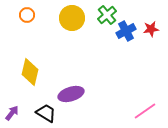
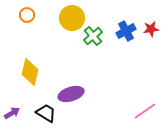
green cross: moved 14 px left, 21 px down
purple arrow: rotated 21 degrees clockwise
